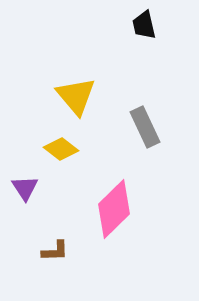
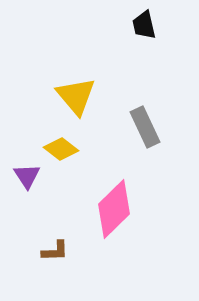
purple triangle: moved 2 px right, 12 px up
